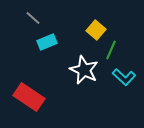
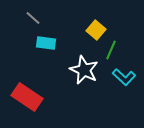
cyan rectangle: moved 1 px left, 1 px down; rotated 30 degrees clockwise
red rectangle: moved 2 px left
